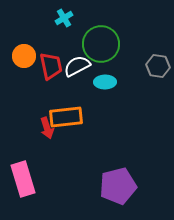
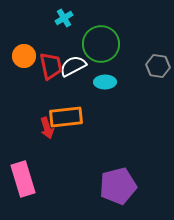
white semicircle: moved 4 px left
